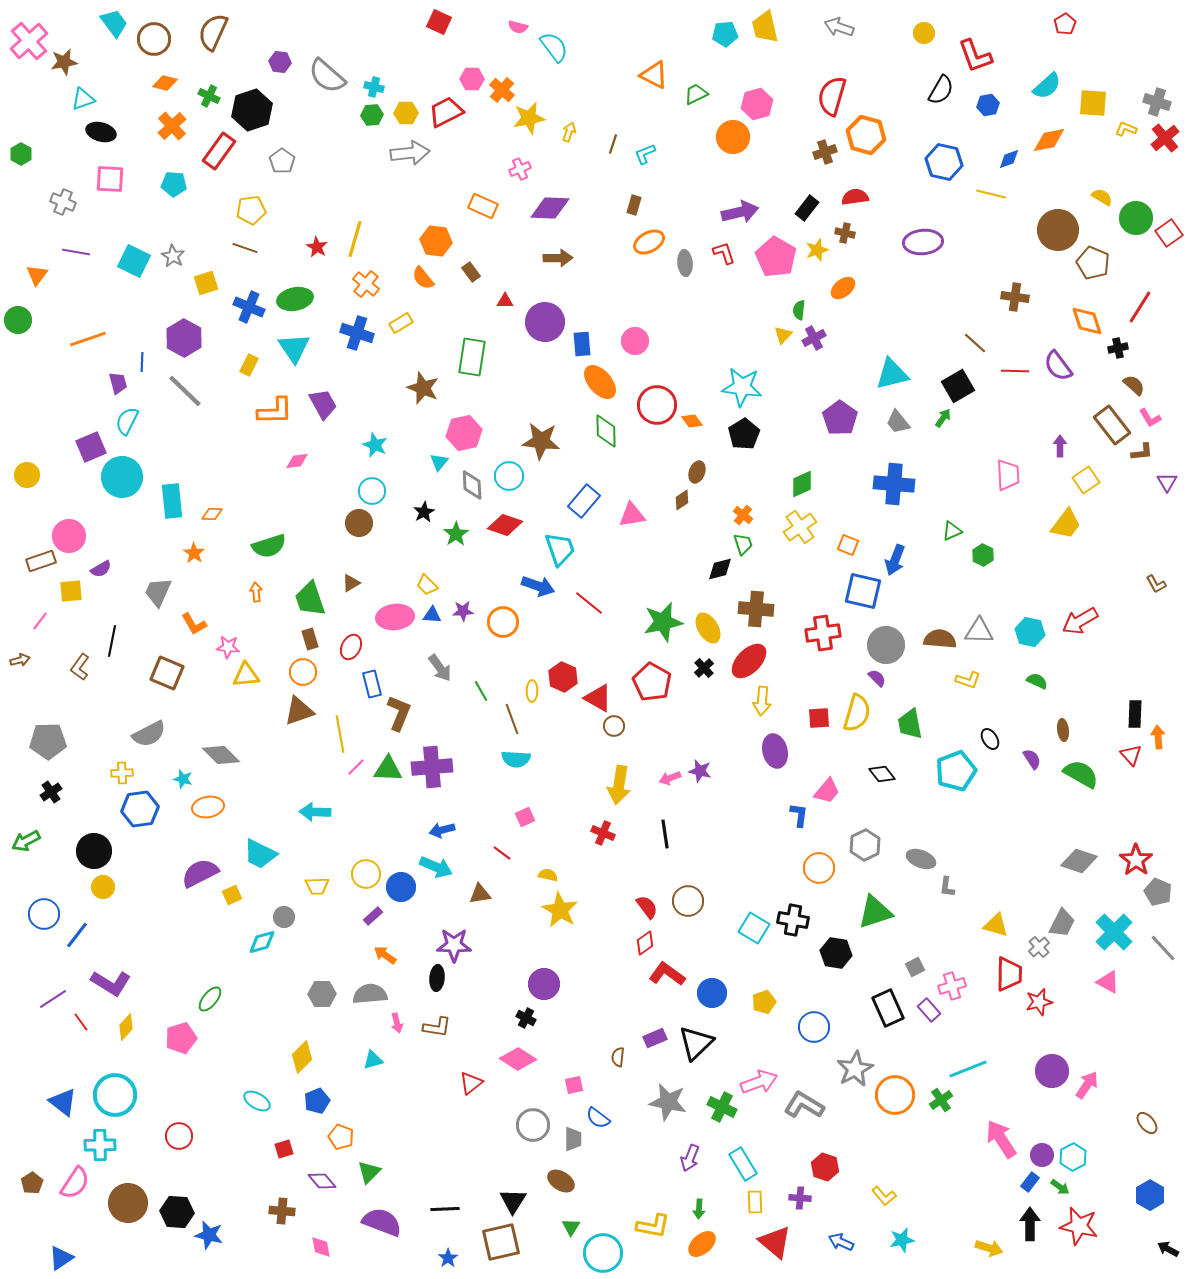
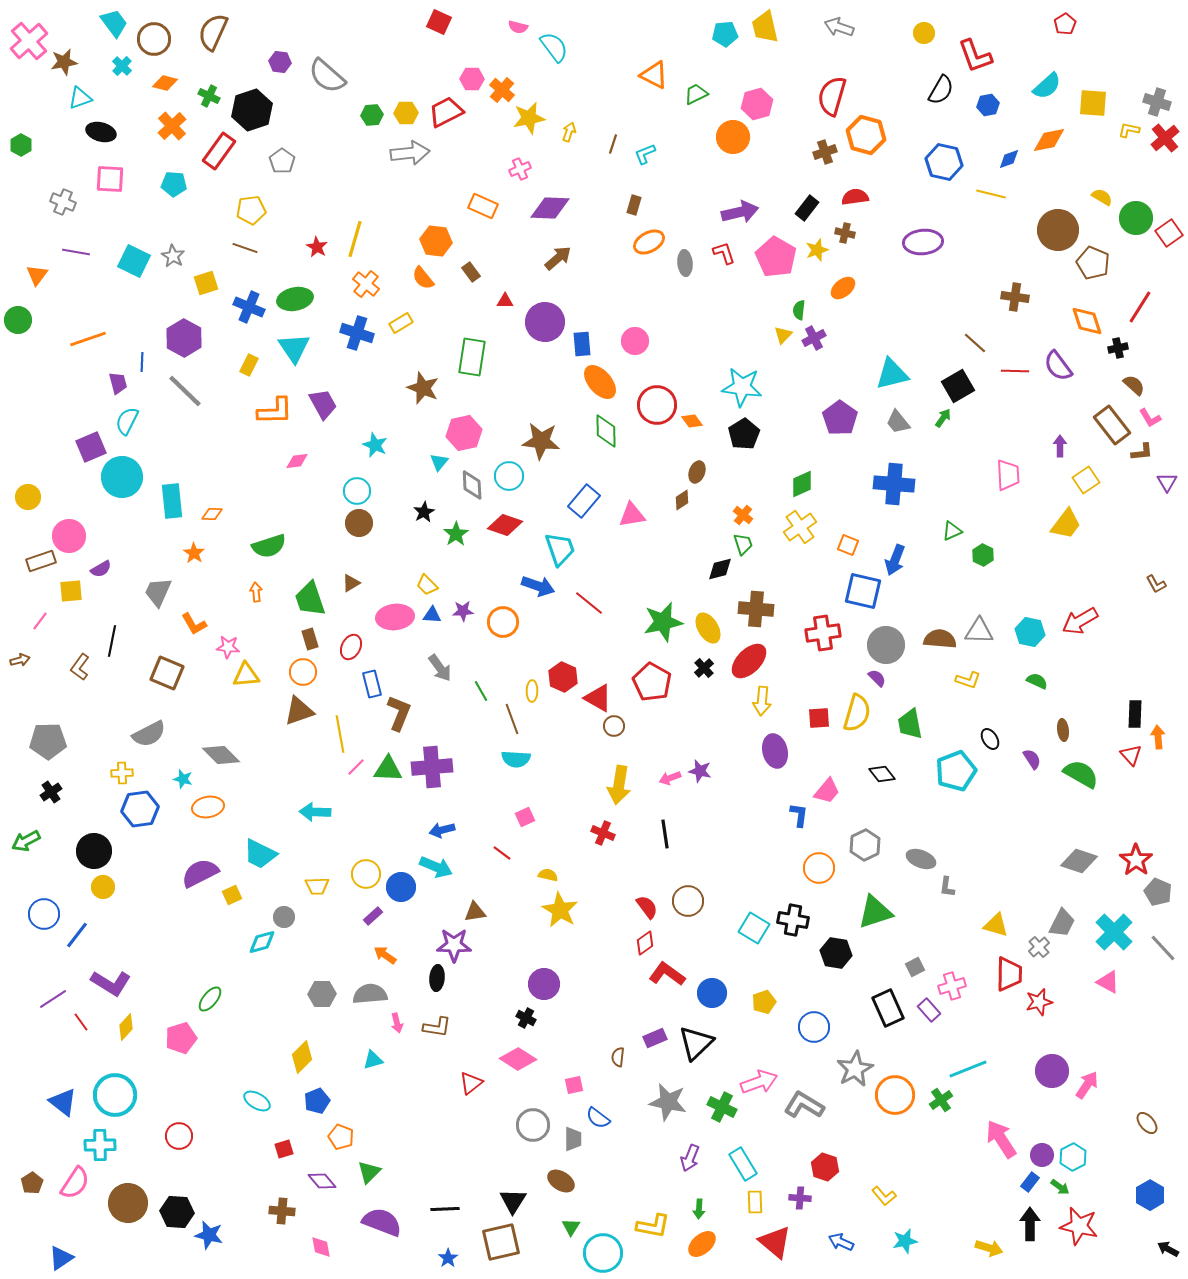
cyan cross at (374, 87): moved 252 px left, 21 px up; rotated 30 degrees clockwise
cyan triangle at (83, 99): moved 3 px left, 1 px up
yellow L-shape at (1126, 129): moved 3 px right, 1 px down; rotated 10 degrees counterclockwise
green hexagon at (21, 154): moved 9 px up
brown arrow at (558, 258): rotated 40 degrees counterclockwise
yellow circle at (27, 475): moved 1 px right, 22 px down
cyan circle at (372, 491): moved 15 px left
brown triangle at (480, 894): moved 5 px left, 18 px down
cyan star at (902, 1240): moved 3 px right, 1 px down
